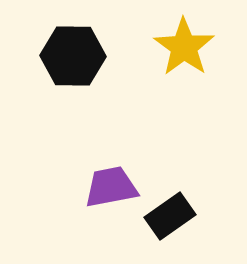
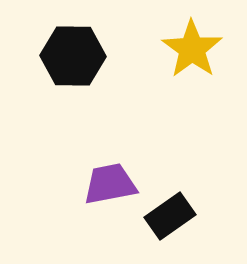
yellow star: moved 8 px right, 2 px down
purple trapezoid: moved 1 px left, 3 px up
